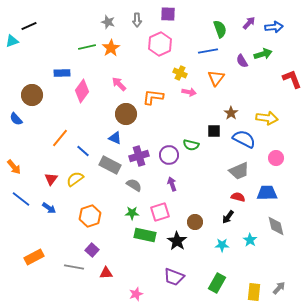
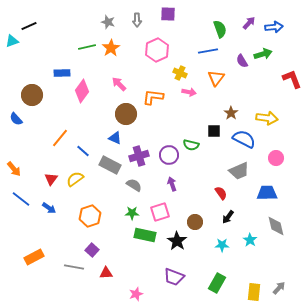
pink hexagon at (160, 44): moved 3 px left, 6 px down
orange arrow at (14, 167): moved 2 px down
red semicircle at (238, 197): moved 17 px left, 4 px up; rotated 40 degrees clockwise
